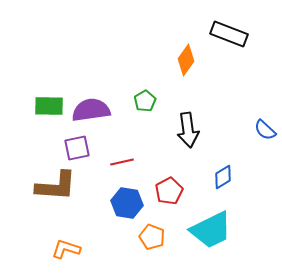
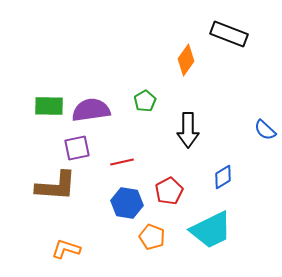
black arrow: rotated 8 degrees clockwise
